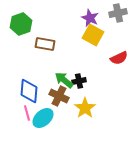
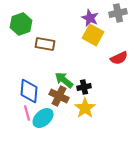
black cross: moved 5 px right, 6 px down
